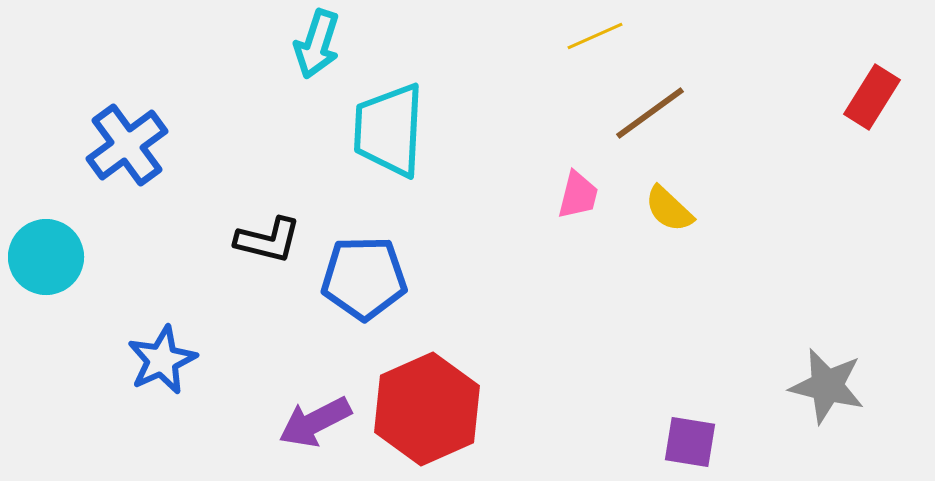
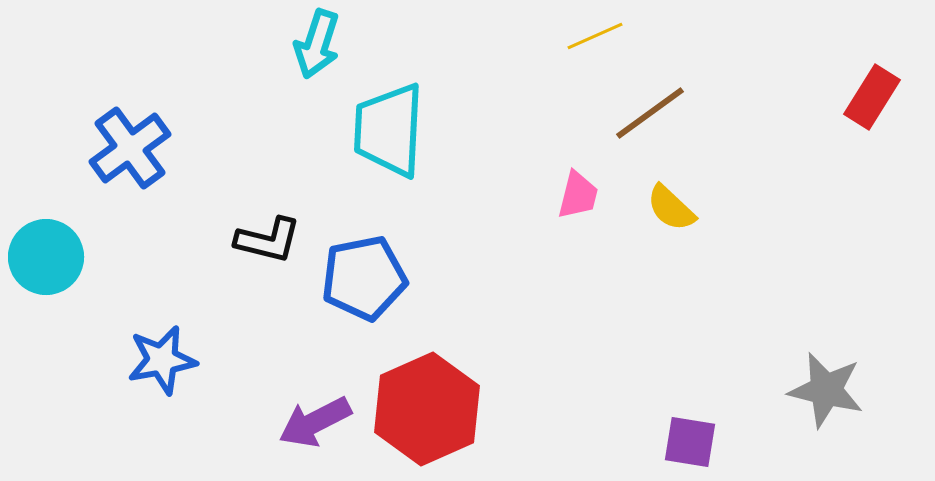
blue cross: moved 3 px right, 3 px down
yellow semicircle: moved 2 px right, 1 px up
blue pentagon: rotated 10 degrees counterclockwise
blue star: rotated 14 degrees clockwise
gray star: moved 1 px left, 4 px down
